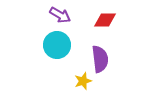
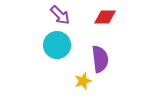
purple arrow: rotated 15 degrees clockwise
red diamond: moved 3 px up
